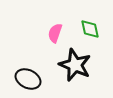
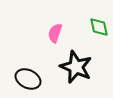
green diamond: moved 9 px right, 2 px up
black star: moved 1 px right, 2 px down
